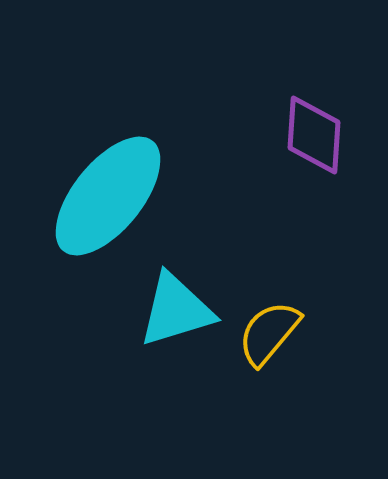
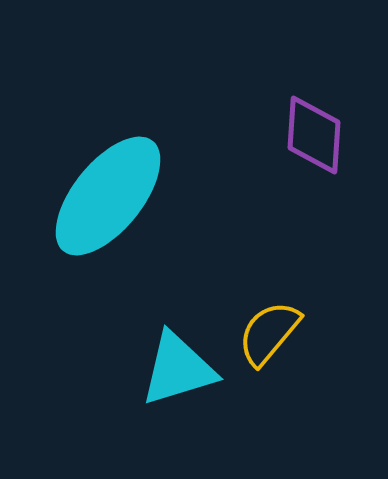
cyan triangle: moved 2 px right, 59 px down
